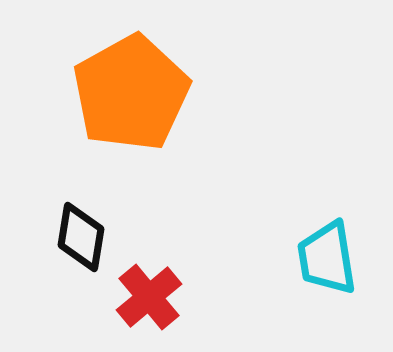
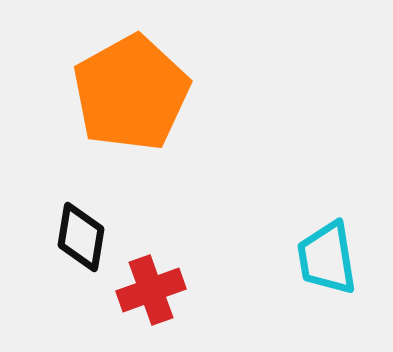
red cross: moved 2 px right, 7 px up; rotated 20 degrees clockwise
